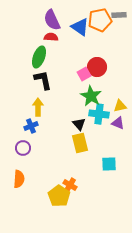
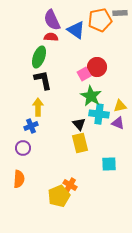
gray rectangle: moved 1 px right, 2 px up
blue triangle: moved 4 px left, 3 px down
yellow pentagon: rotated 15 degrees clockwise
